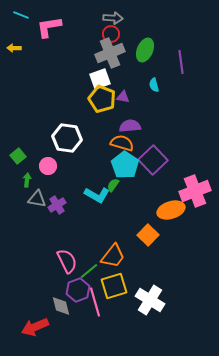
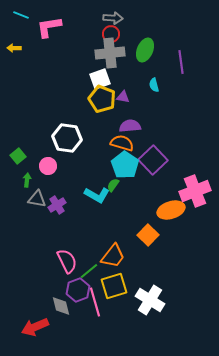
gray cross: rotated 16 degrees clockwise
